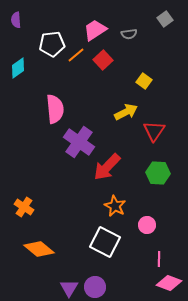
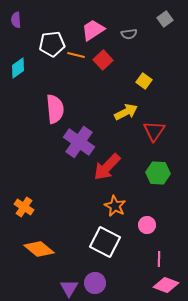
pink trapezoid: moved 2 px left
orange line: rotated 54 degrees clockwise
pink diamond: moved 3 px left, 2 px down
purple circle: moved 4 px up
